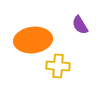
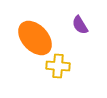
orange ellipse: moved 2 px right, 2 px up; rotated 54 degrees clockwise
